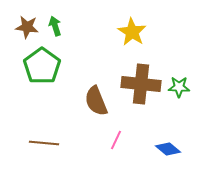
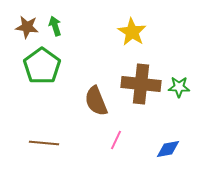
blue diamond: rotated 50 degrees counterclockwise
